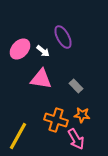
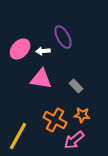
white arrow: rotated 136 degrees clockwise
orange cross: moved 1 px left; rotated 10 degrees clockwise
pink arrow: moved 2 px left, 1 px down; rotated 80 degrees clockwise
